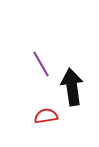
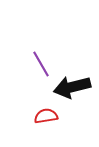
black arrow: rotated 96 degrees counterclockwise
